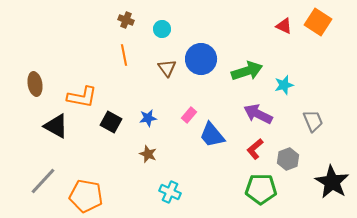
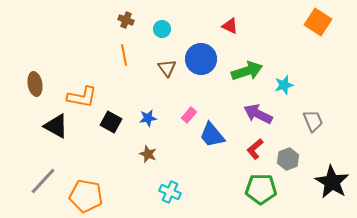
red triangle: moved 54 px left
